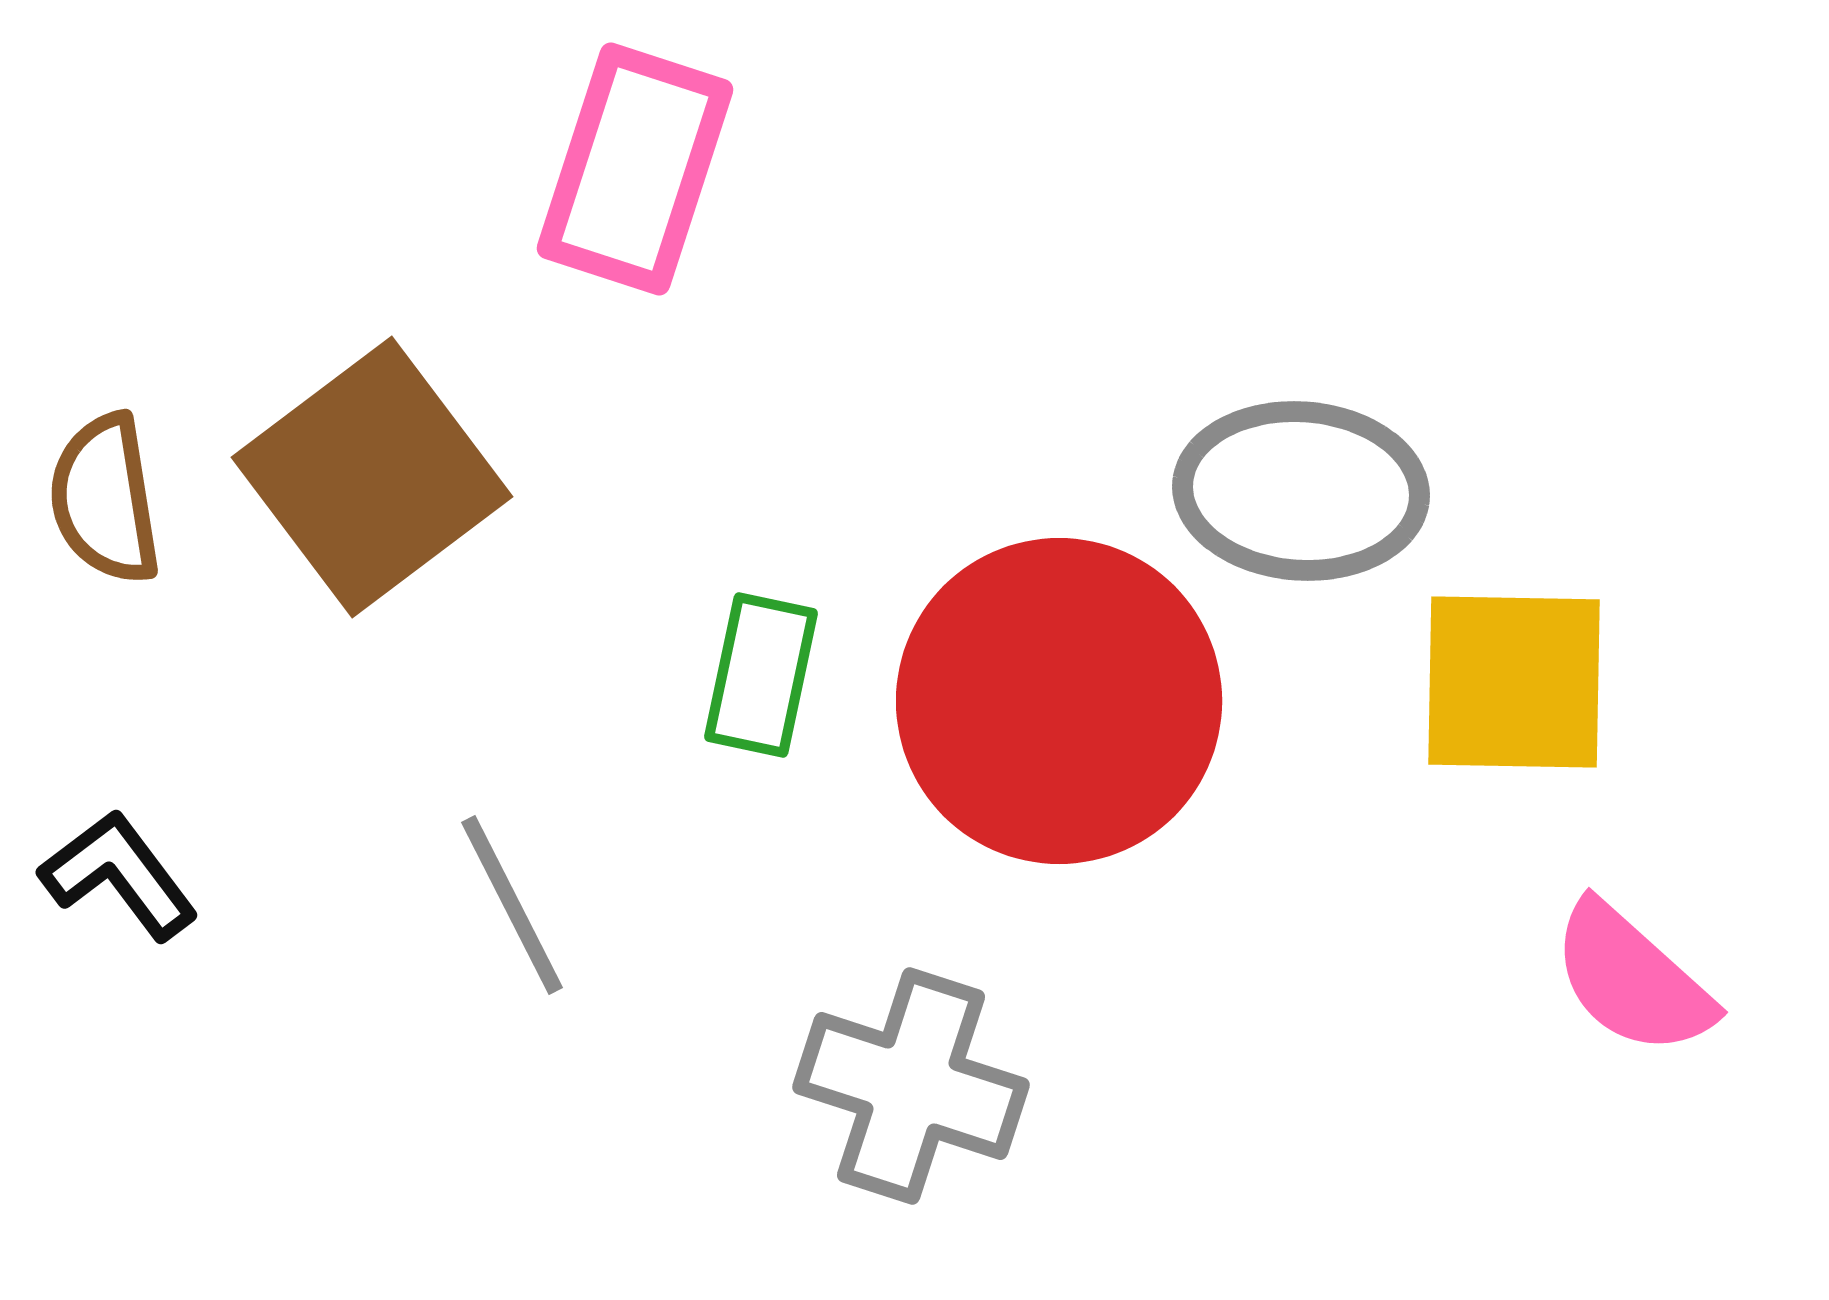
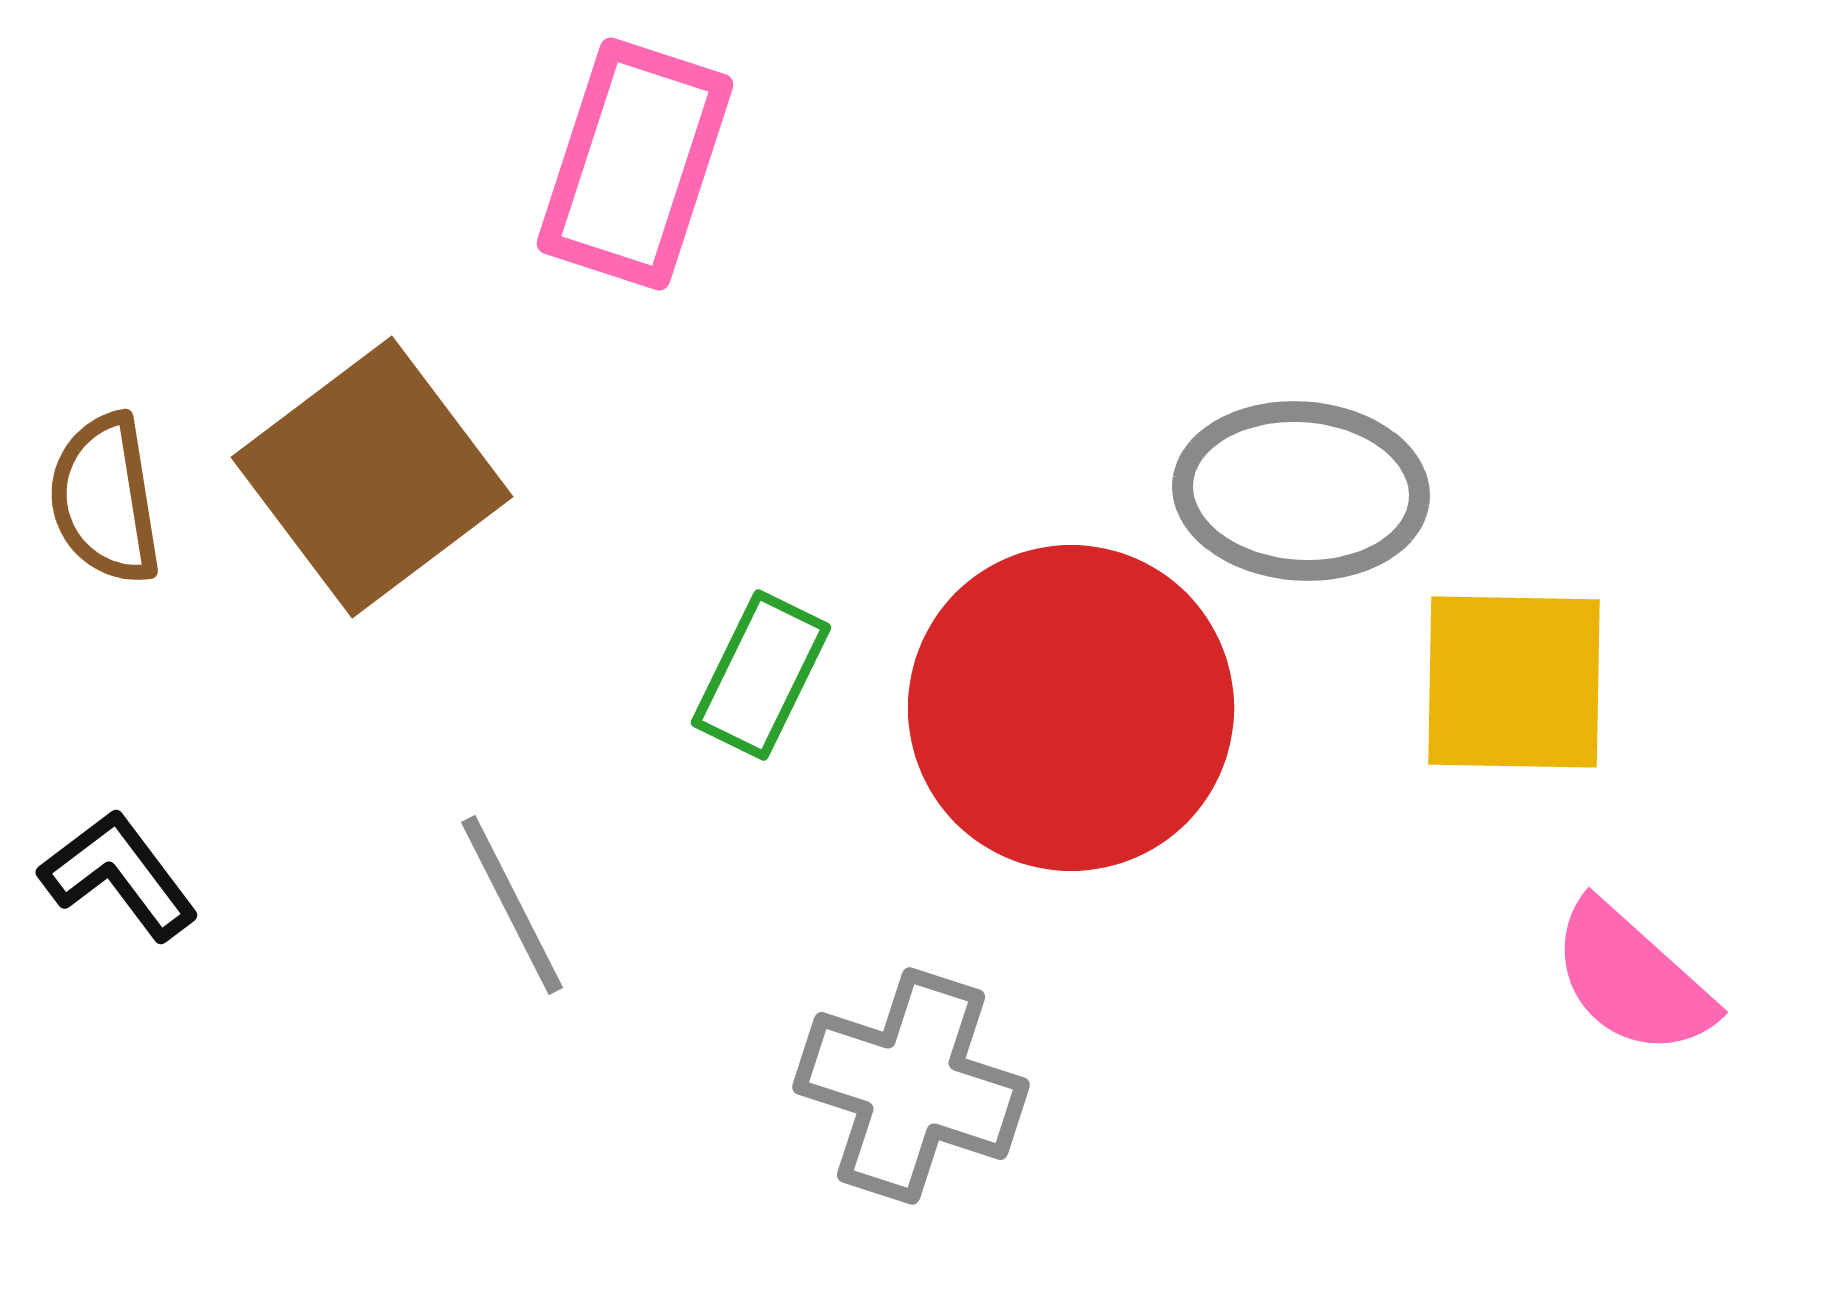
pink rectangle: moved 5 px up
green rectangle: rotated 14 degrees clockwise
red circle: moved 12 px right, 7 px down
